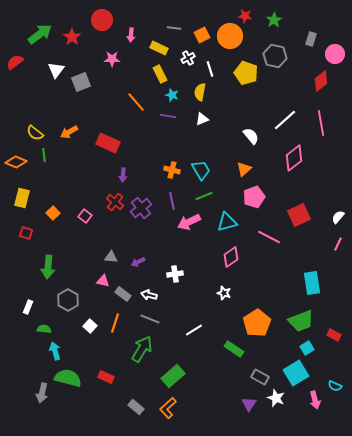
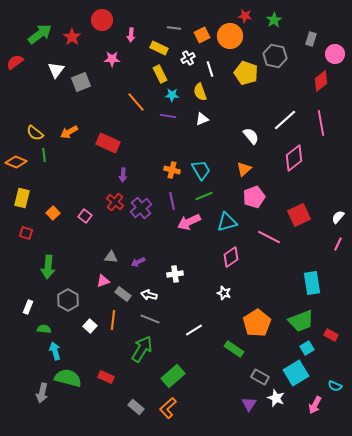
yellow semicircle at (200, 92): rotated 30 degrees counterclockwise
cyan star at (172, 95): rotated 16 degrees counterclockwise
pink triangle at (103, 281): rotated 32 degrees counterclockwise
orange line at (115, 323): moved 2 px left, 3 px up; rotated 12 degrees counterclockwise
red rectangle at (334, 335): moved 3 px left
pink arrow at (315, 400): moved 5 px down; rotated 42 degrees clockwise
